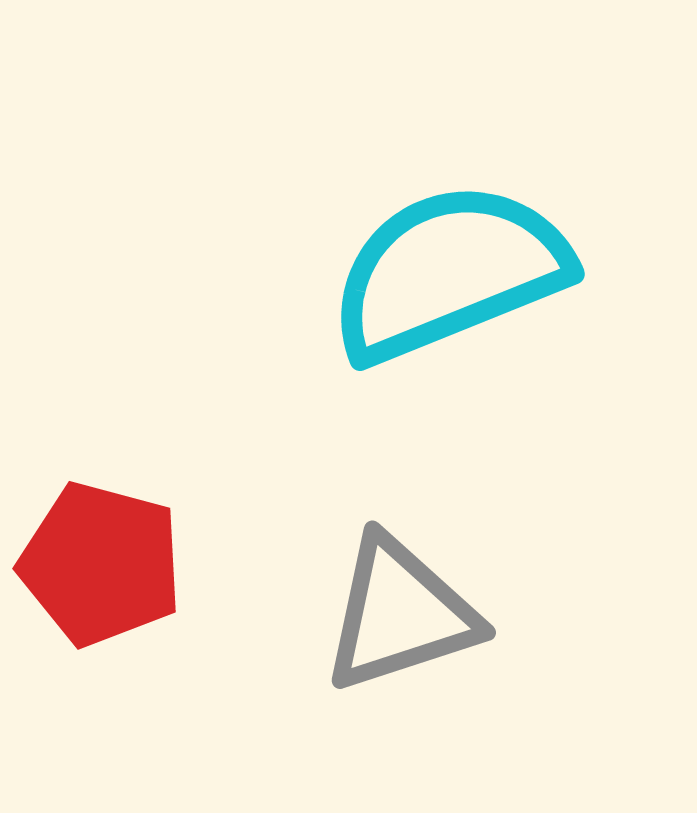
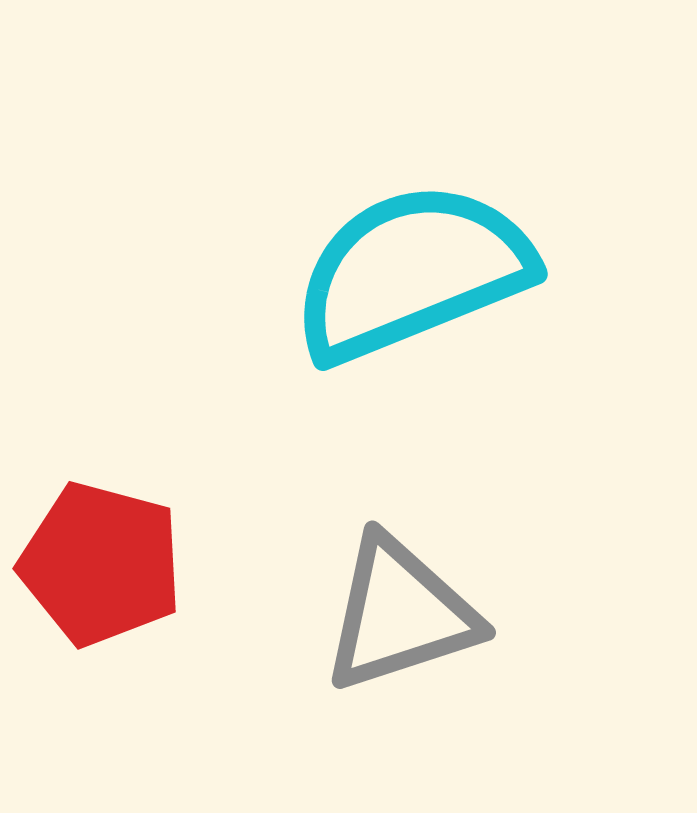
cyan semicircle: moved 37 px left
